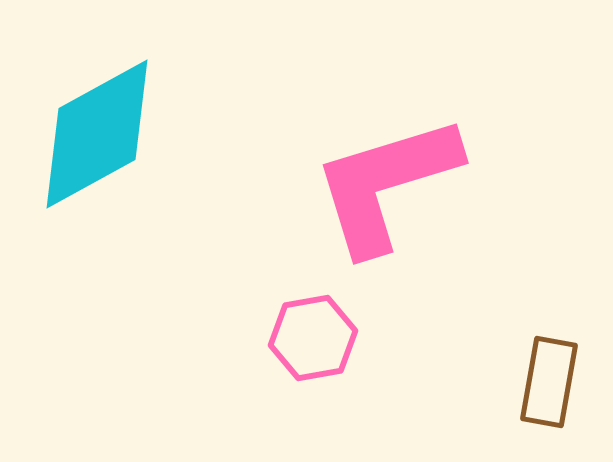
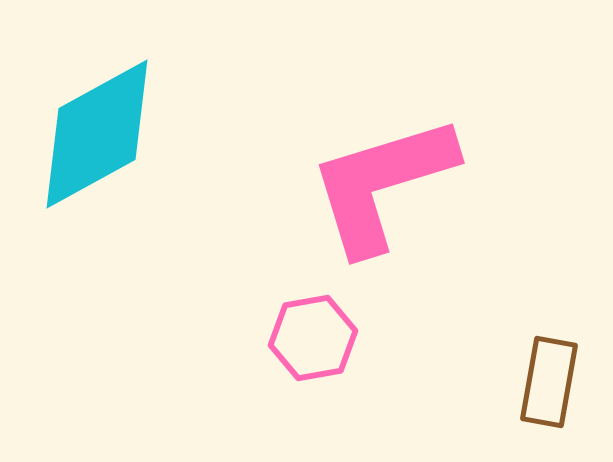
pink L-shape: moved 4 px left
